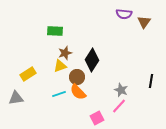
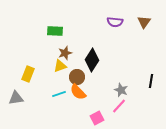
purple semicircle: moved 9 px left, 8 px down
yellow rectangle: rotated 35 degrees counterclockwise
